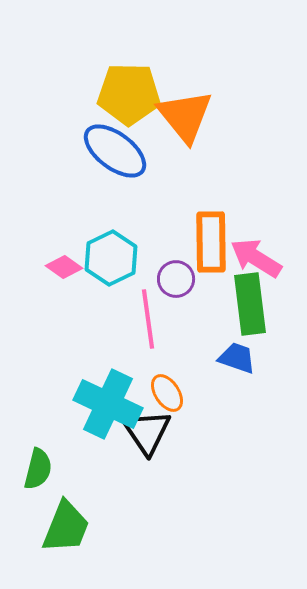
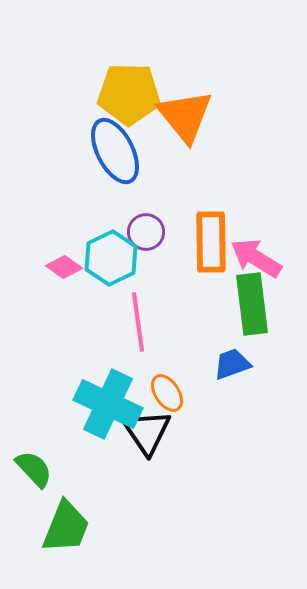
blue ellipse: rotated 26 degrees clockwise
purple circle: moved 30 px left, 47 px up
green rectangle: moved 2 px right
pink line: moved 10 px left, 3 px down
blue trapezoid: moved 5 px left, 6 px down; rotated 39 degrees counterclockwise
green semicircle: moved 4 px left; rotated 57 degrees counterclockwise
